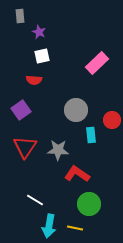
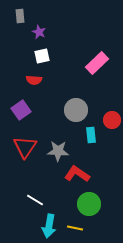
gray star: moved 1 px down
